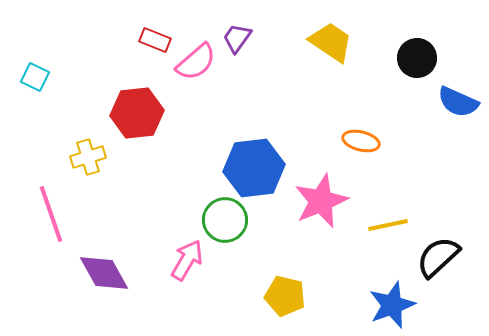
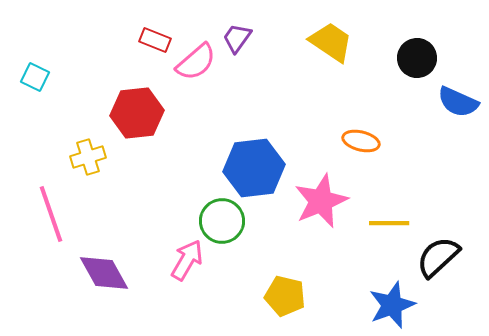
green circle: moved 3 px left, 1 px down
yellow line: moved 1 px right, 2 px up; rotated 12 degrees clockwise
